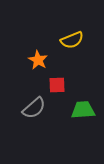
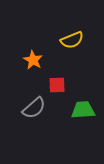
orange star: moved 5 px left
